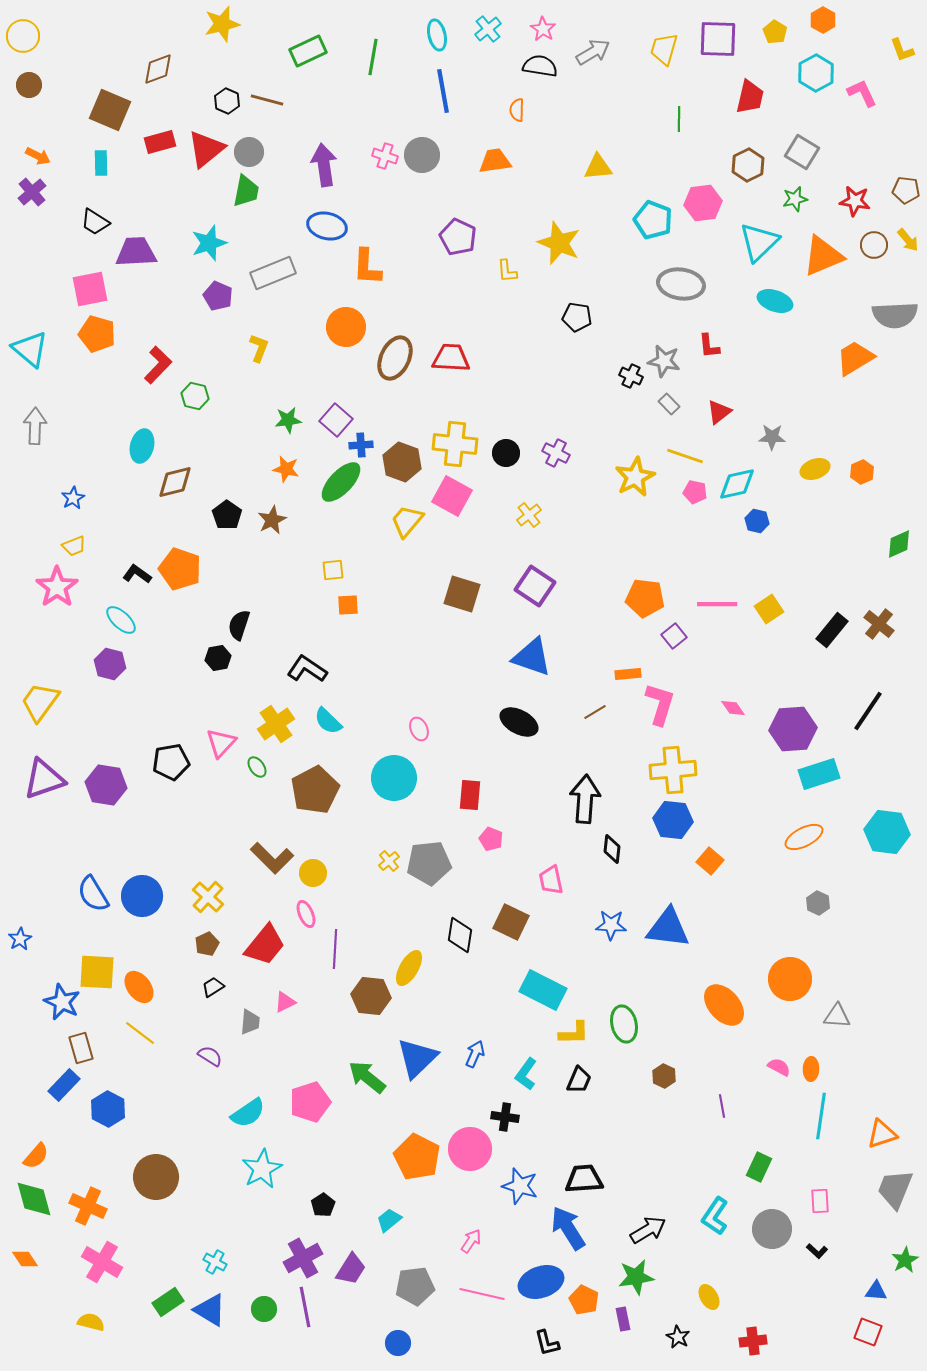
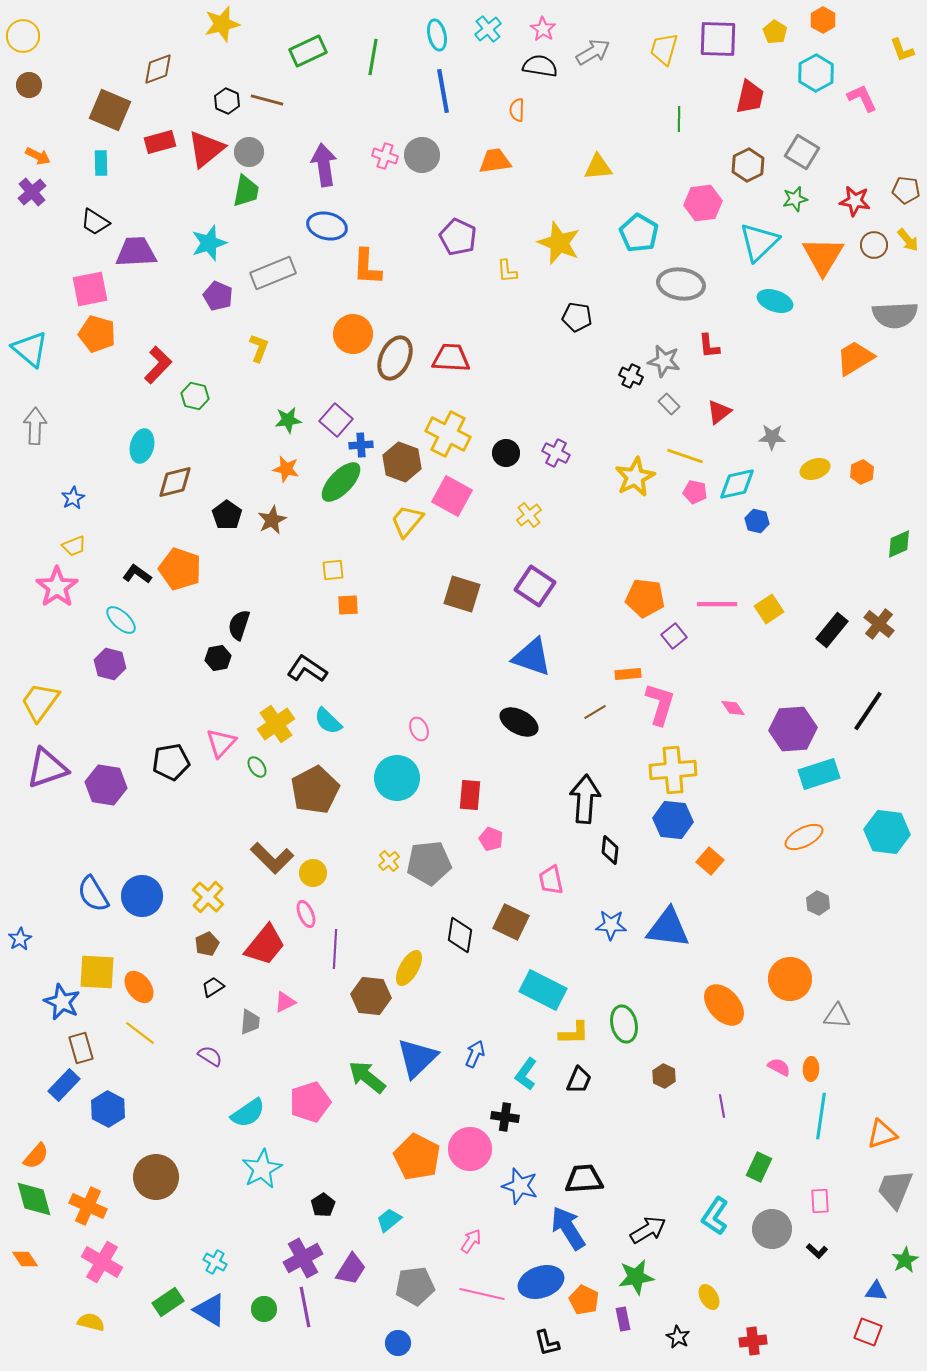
pink L-shape at (862, 93): moved 5 px down
cyan pentagon at (653, 220): moved 14 px left, 13 px down; rotated 9 degrees clockwise
orange triangle at (823, 256): rotated 36 degrees counterclockwise
orange circle at (346, 327): moved 7 px right, 7 px down
yellow cross at (455, 444): moved 7 px left, 10 px up; rotated 21 degrees clockwise
cyan circle at (394, 778): moved 3 px right
purple triangle at (44, 779): moved 3 px right, 11 px up
black diamond at (612, 849): moved 2 px left, 1 px down
